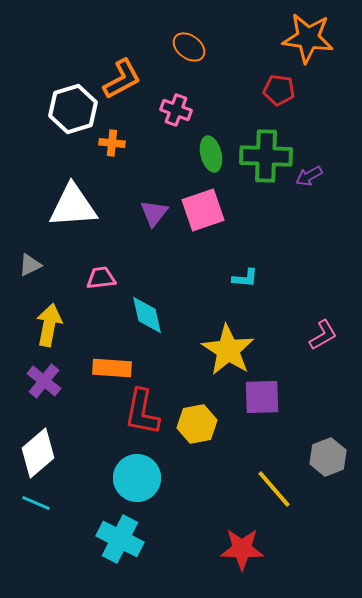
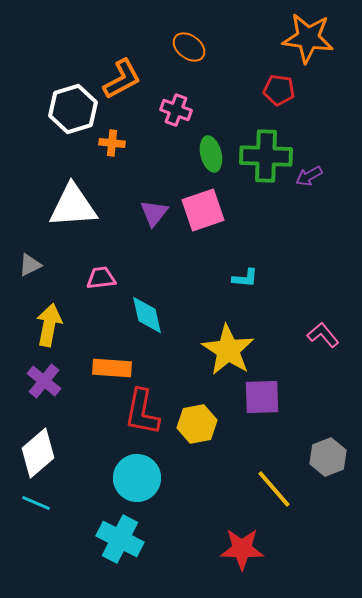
pink L-shape: rotated 100 degrees counterclockwise
